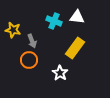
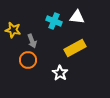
yellow rectangle: rotated 25 degrees clockwise
orange circle: moved 1 px left
